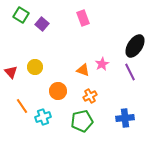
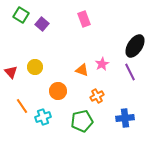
pink rectangle: moved 1 px right, 1 px down
orange triangle: moved 1 px left
orange cross: moved 7 px right
